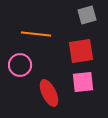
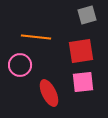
orange line: moved 3 px down
